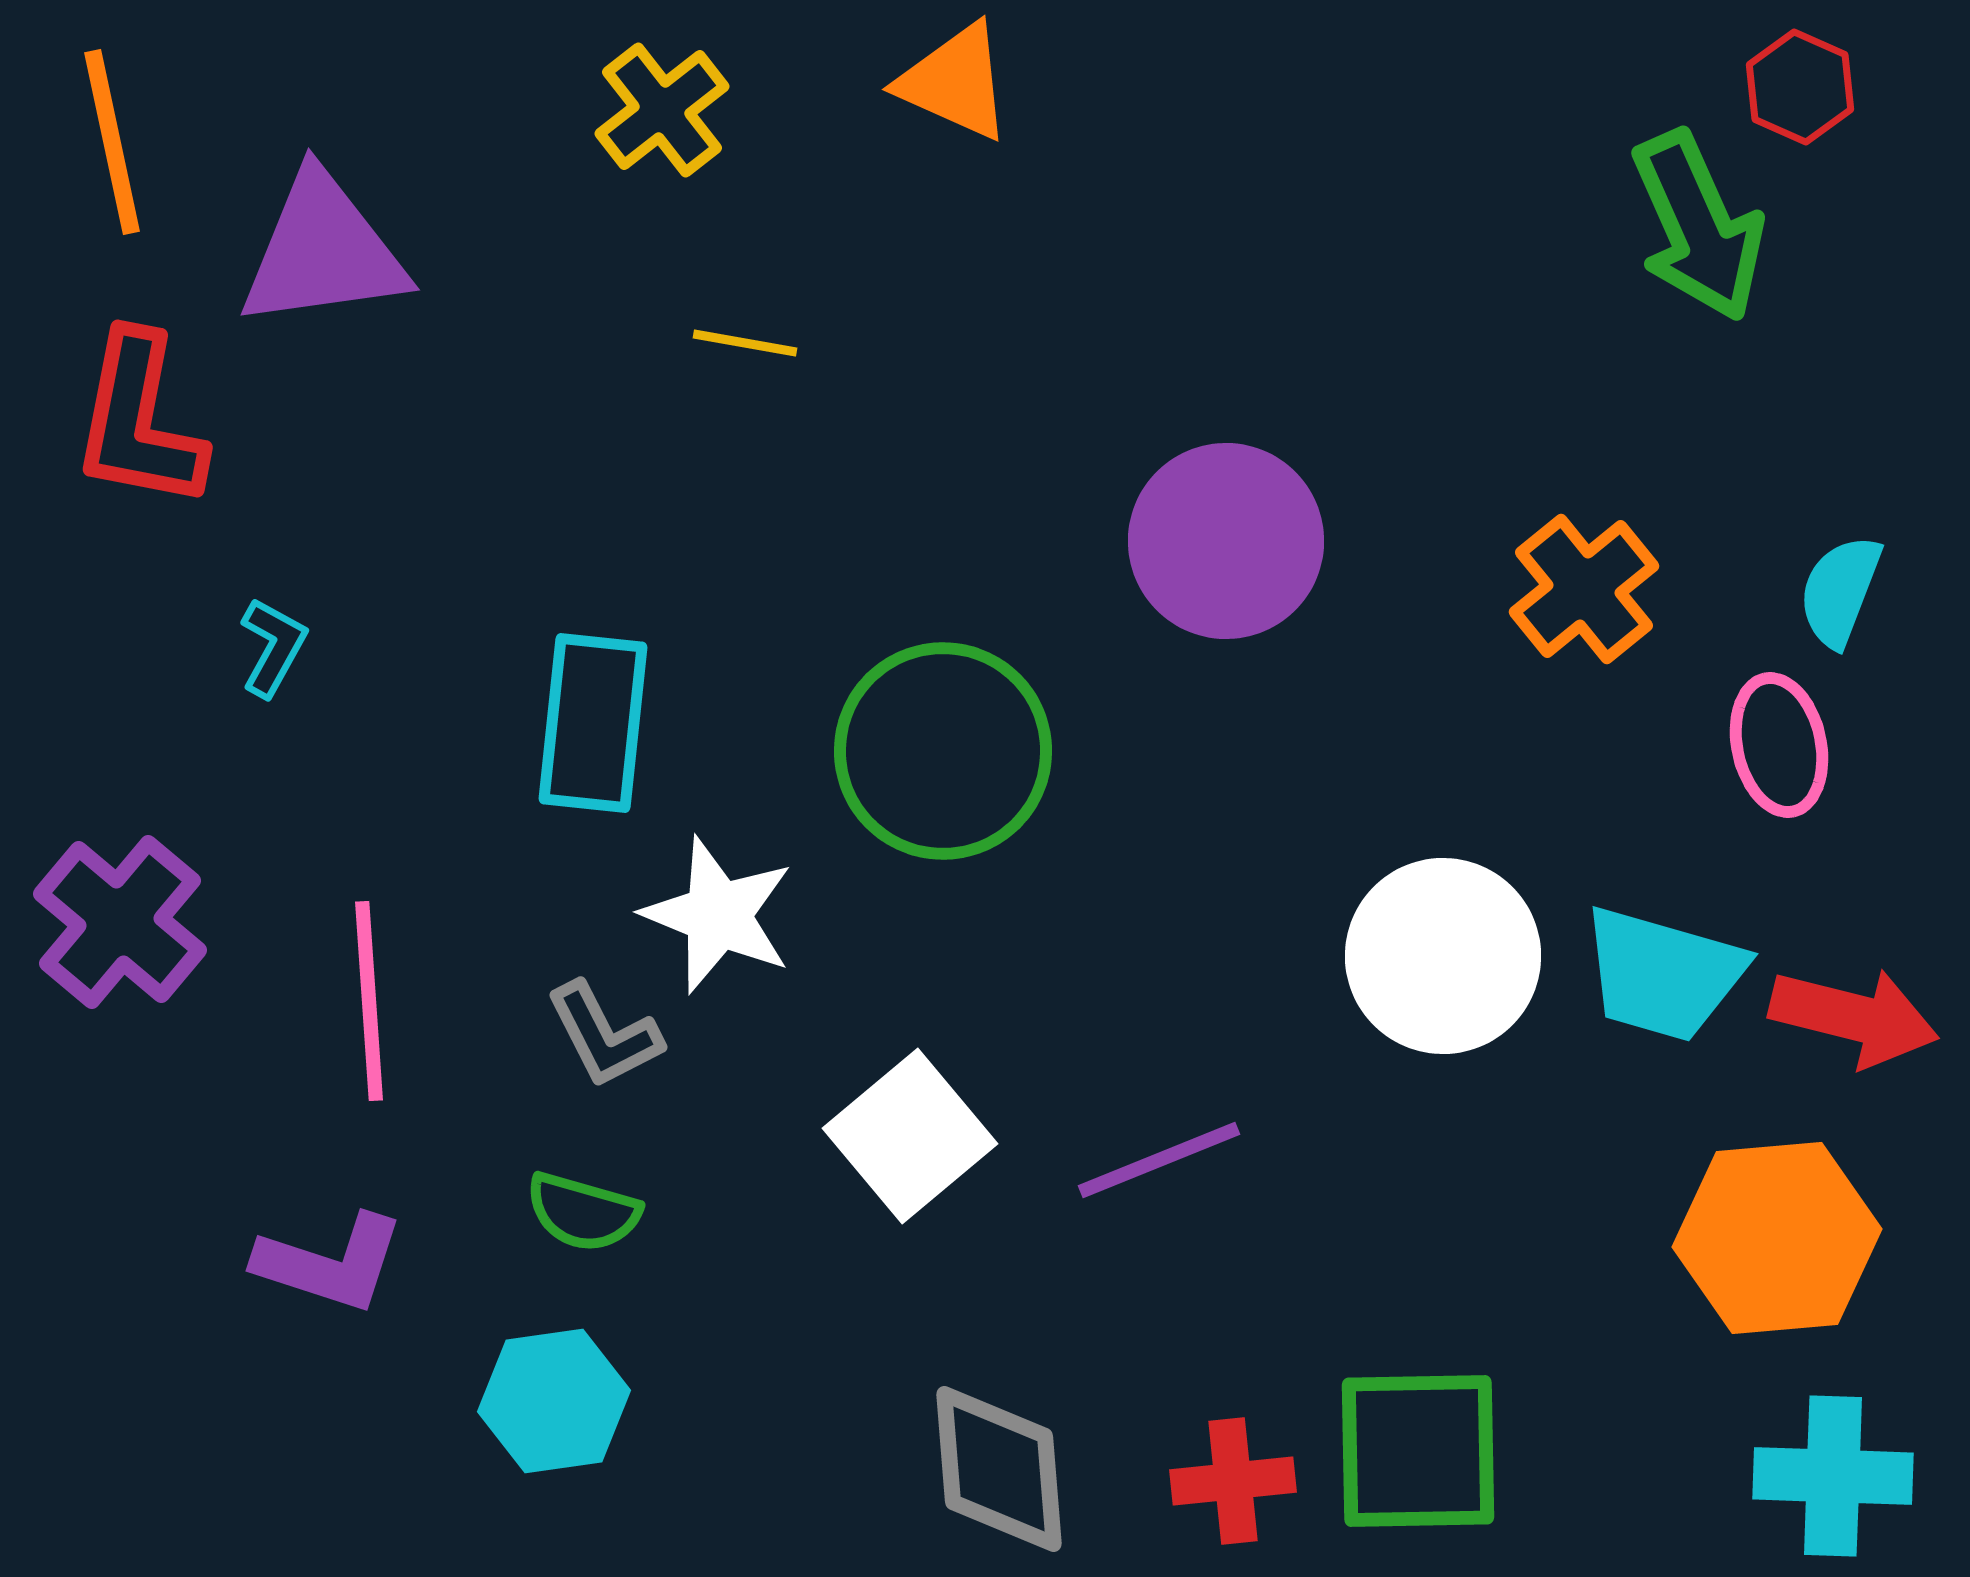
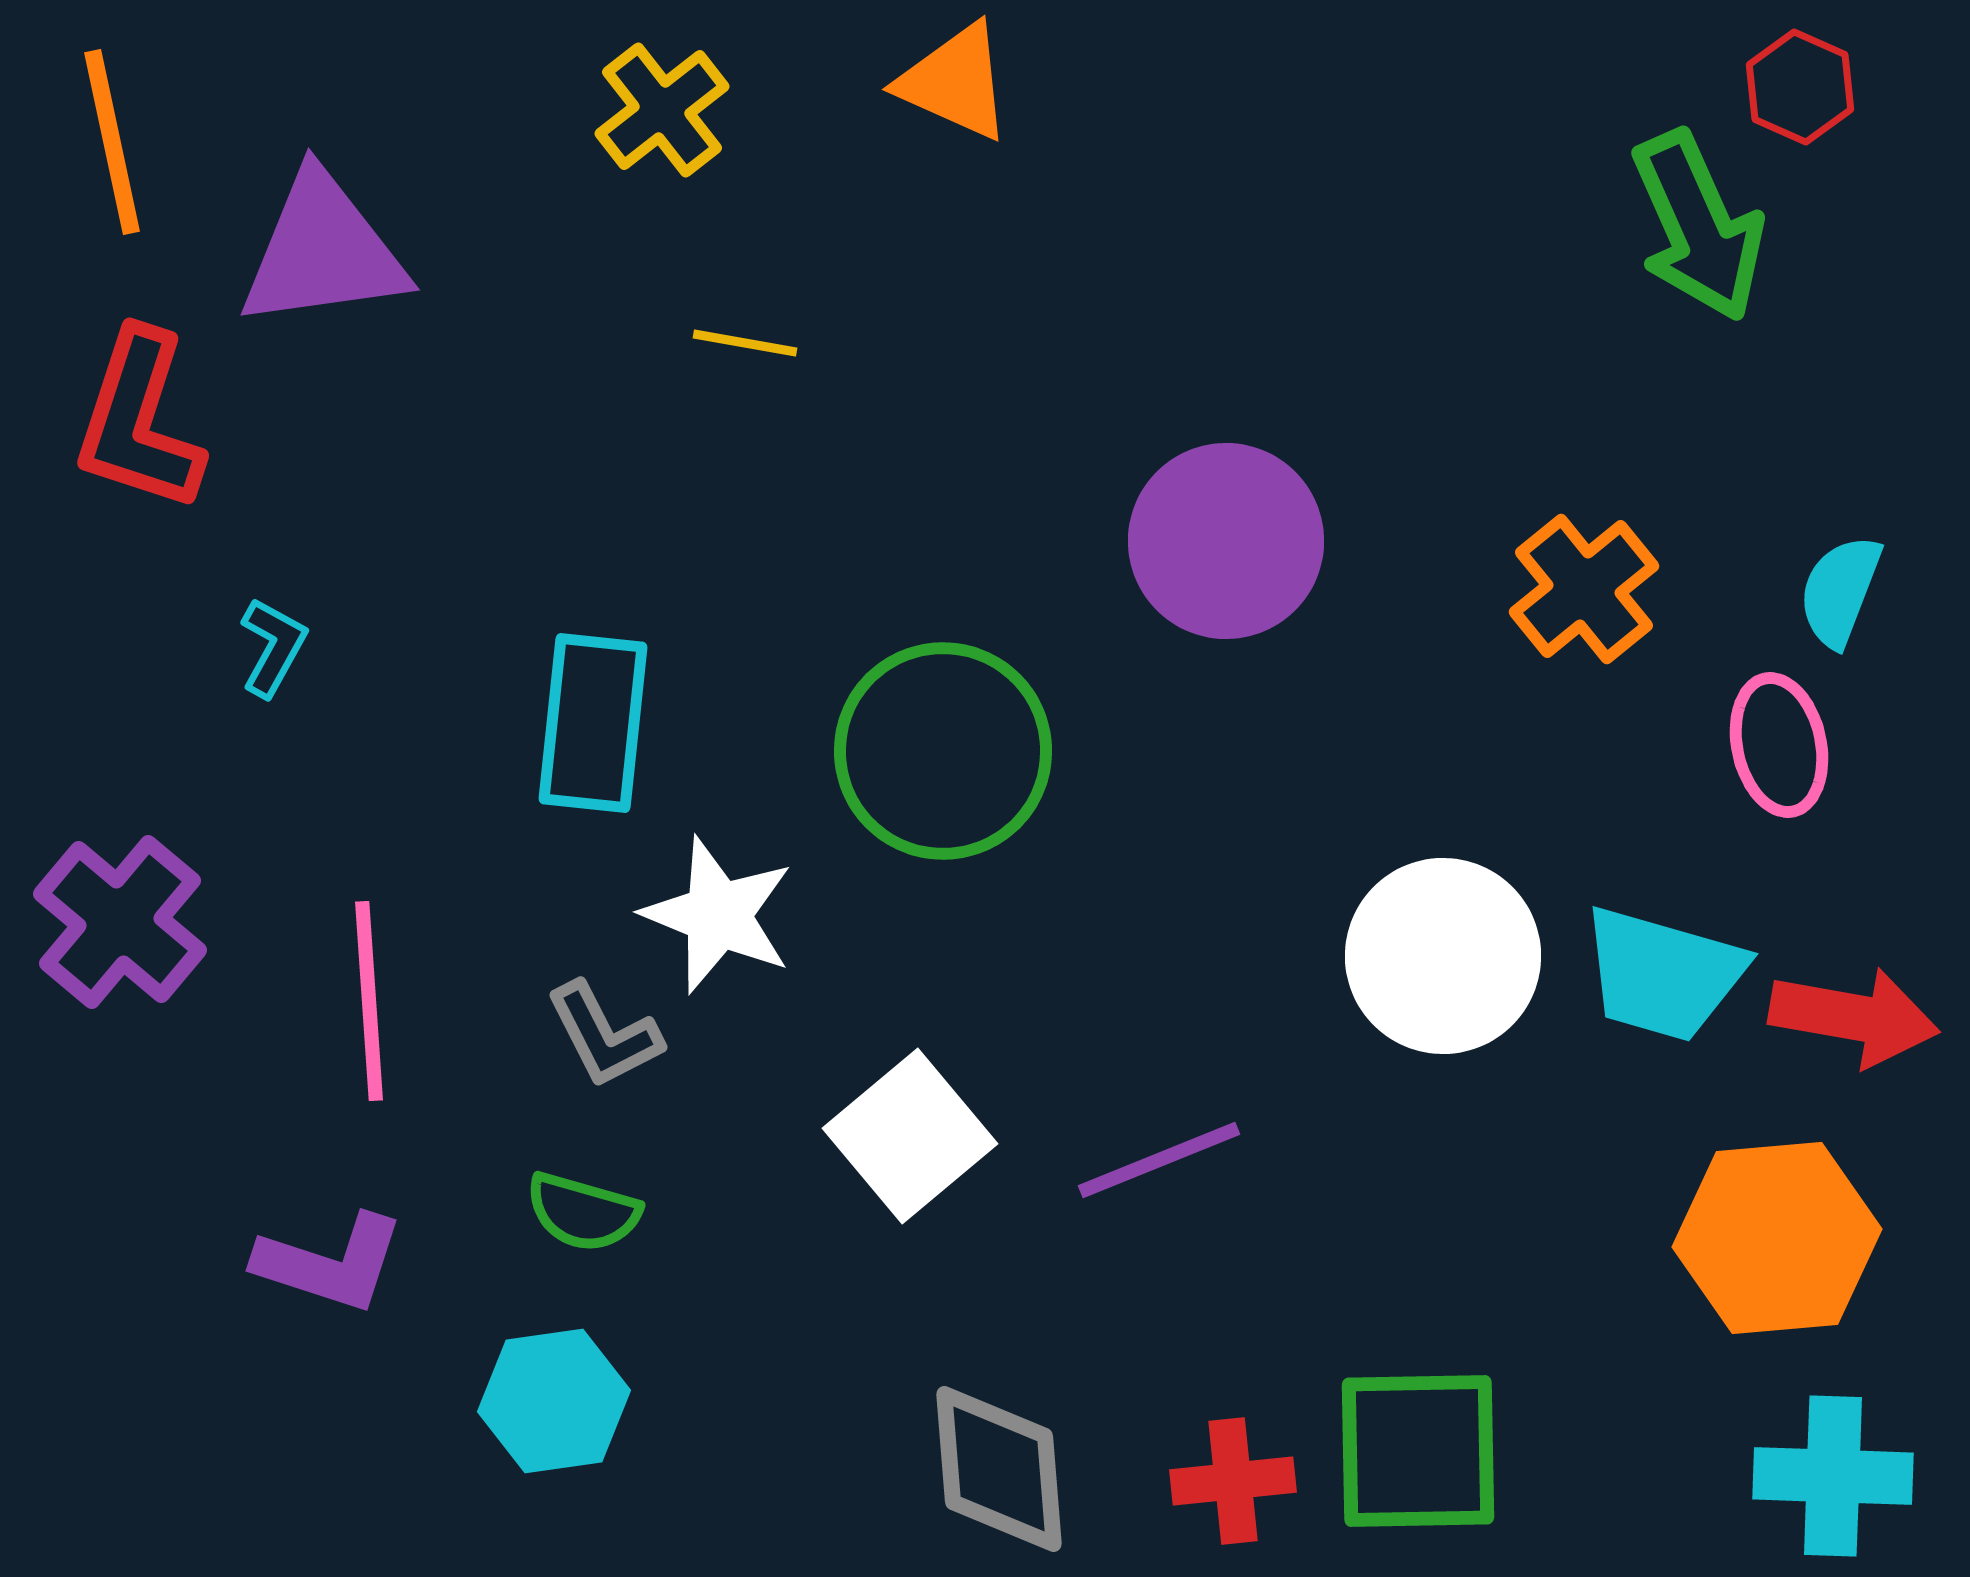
red L-shape: rotated 7 degrees clockwise
red arrow: rotated 4 degrees counterclockwise
